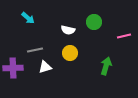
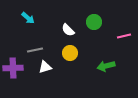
white semicircle: rotated 32 degrees clockwise
green arrow: rotated 120 degrees counterclockwise
